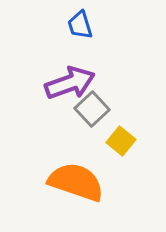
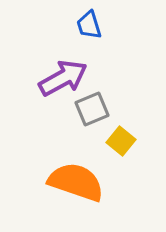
blue trapezoid: moved 9 px right
purple arrow: moved 7 px left, 5 px up; rotated 9 degrees counterclockwise
gray square: rotated 20 degrees clockwise
